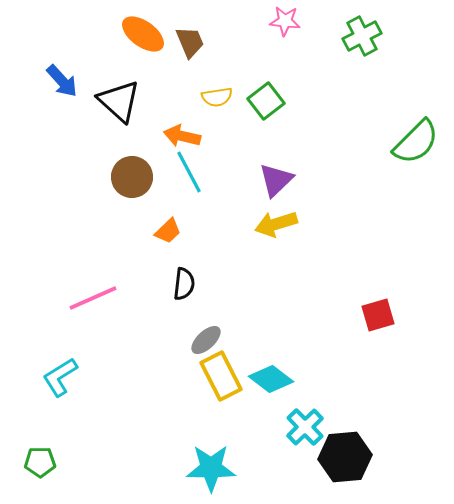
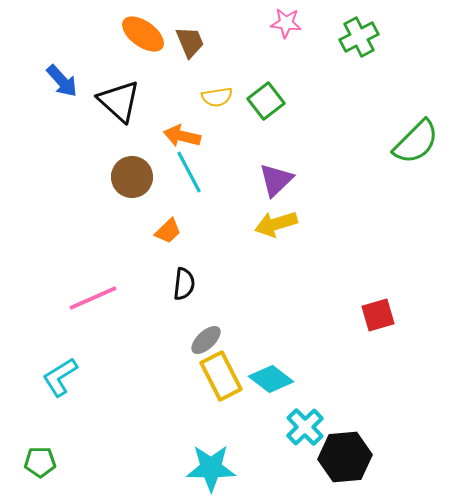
pink star: moved 1 px right, 2 px down
green cross: moved 3 px left, 1 px down
